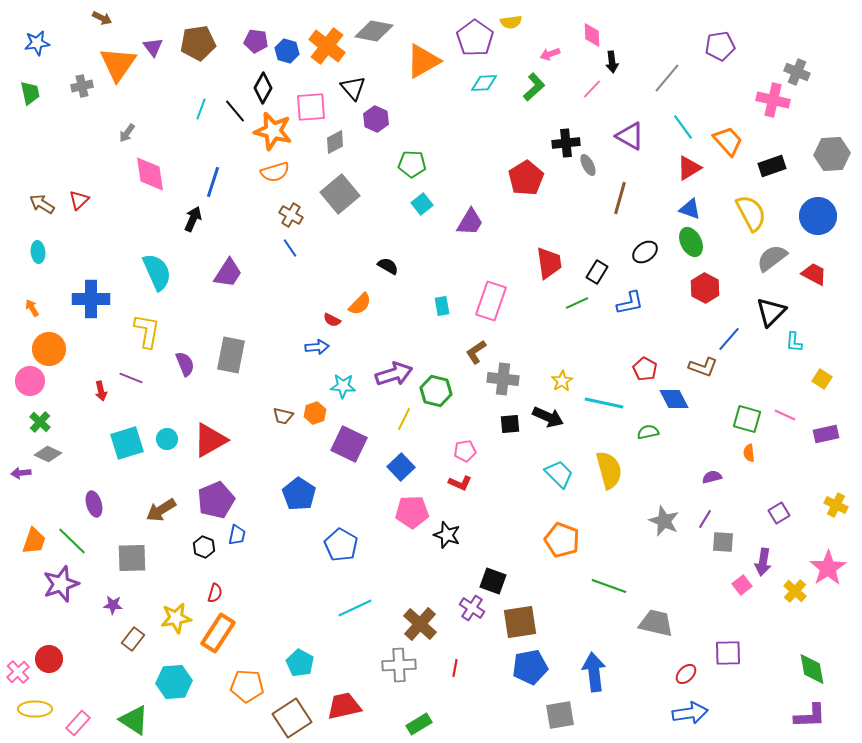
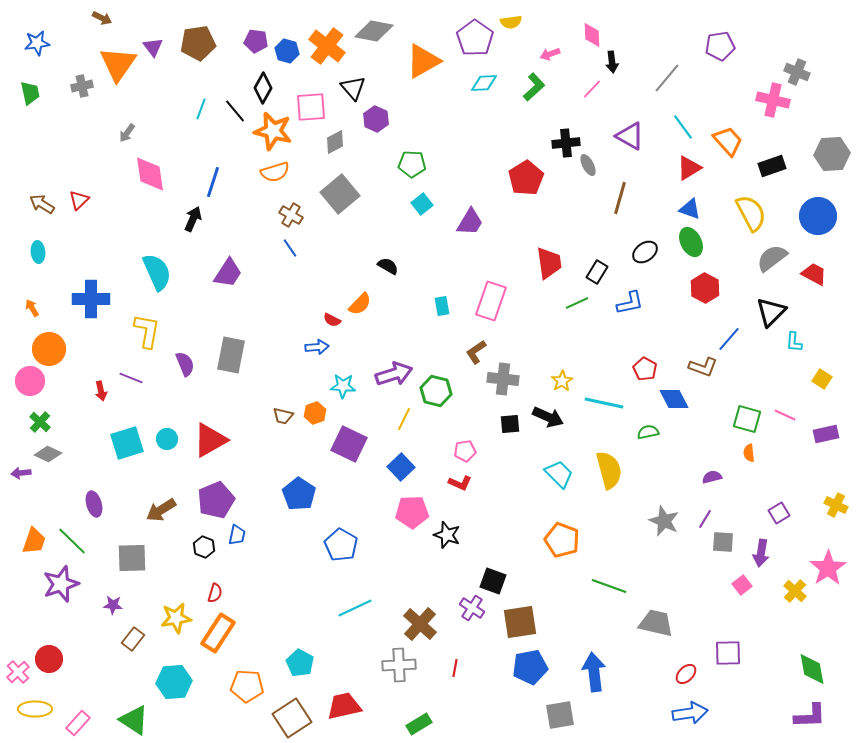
purple arrow at (763, 562): moved 2 px left, 9 px up
